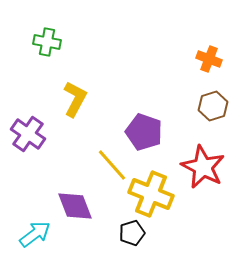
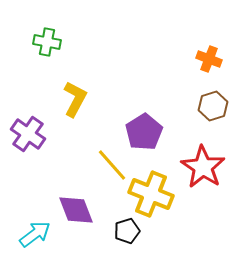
purple pentagon: rotated 21 degrees clockwise
red star: rotated 6 degrees clockwise
purple diamond: moved 1 px right, 4 px down
black pentagon: moved 5 px left, 2 px up
